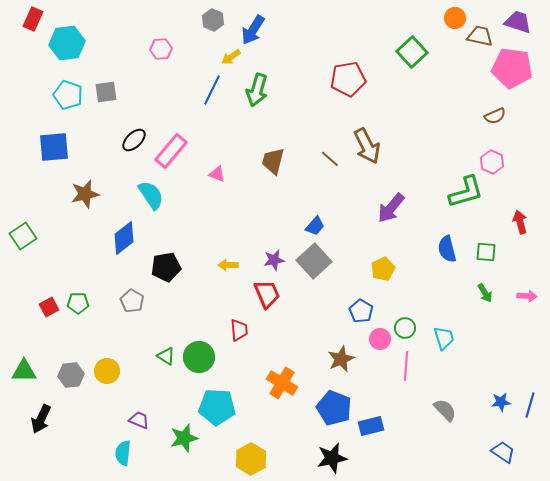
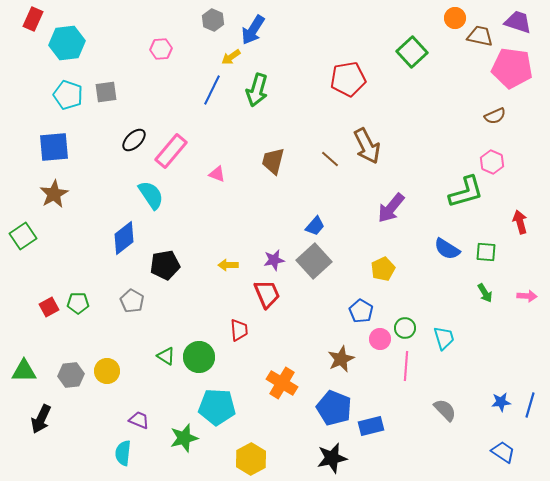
brown star at (85, 194): moved 31 px left; rotated 16 degrees counterclockwise
blue semicircle at (447, 249): rotated 44 degrees counterclockwise
black pentagon at (166, 267): moved 1 px left, 2 px up
